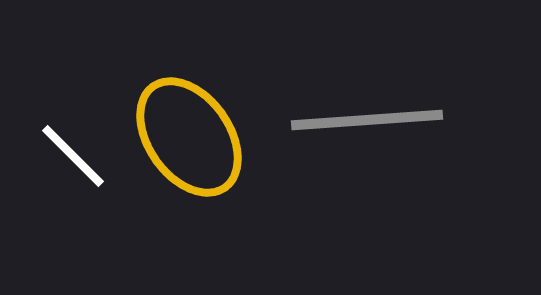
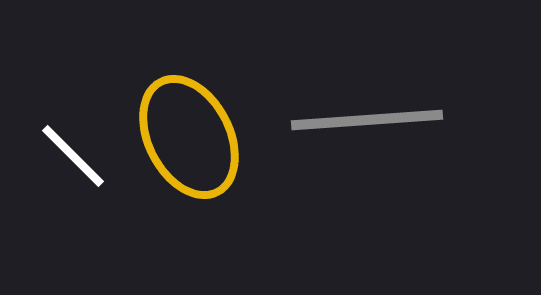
yellow ellipse: rotated 8 degrees clockwise
